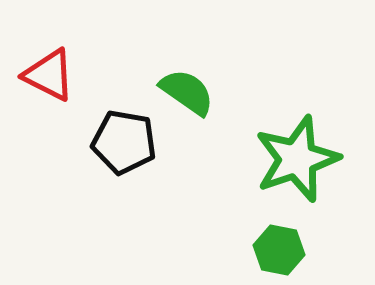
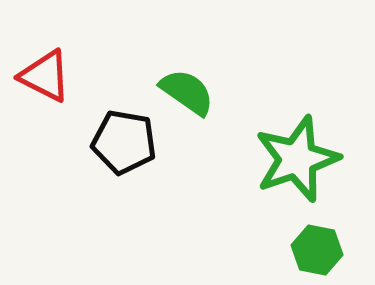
red triangle: moved 4 px left, 1 px down
green hexagon: moved 38 px right
